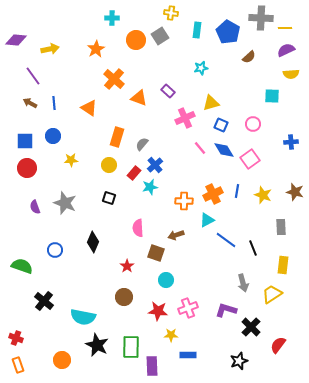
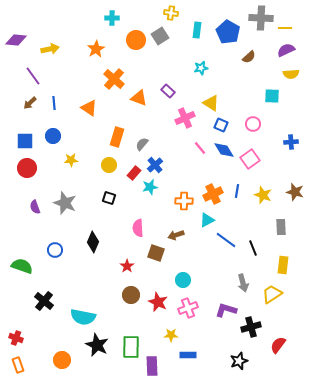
brown arrow at (30, 103): rotated 72 degrees counterclockwise
yellow triangle at (211, 103): rotated 48 degrees clockwise
cyan circle at (166, 280): moved 17 px right
brown circle at (124, 297): moved 7 px right, 2 px up
red star at (158, 311): moved 9 px up; rotated 18 degrees clockwise
black cross at (251, 327): rotated 30 degrees clockwise
